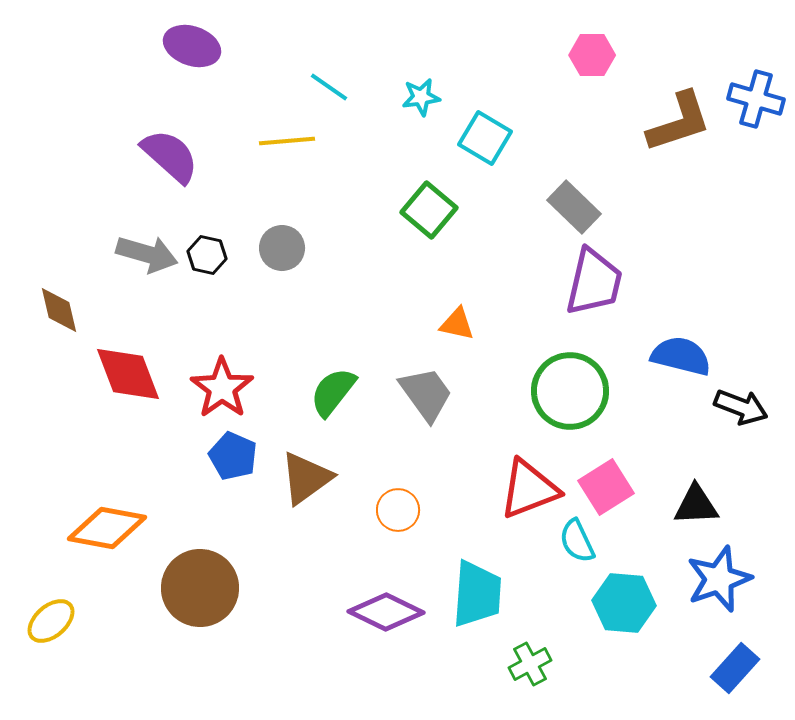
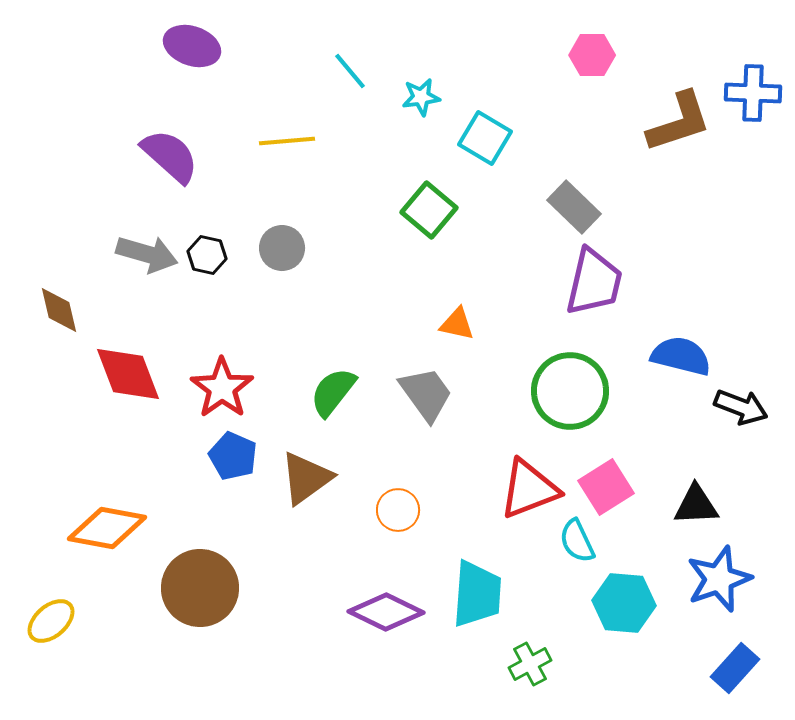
cyan line: moved 21 px right, 16 px up; rotated 15 degrees clockwise
blue cross: moved 3 px left, 6 px up; rotated 14 degrees counterclockwise
